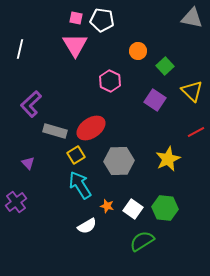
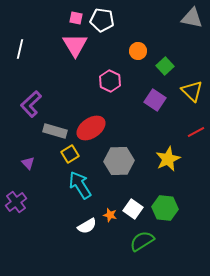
yellow square: moved 6 px left, 1 px up
orange star: moved 3 px right, 9 px down
